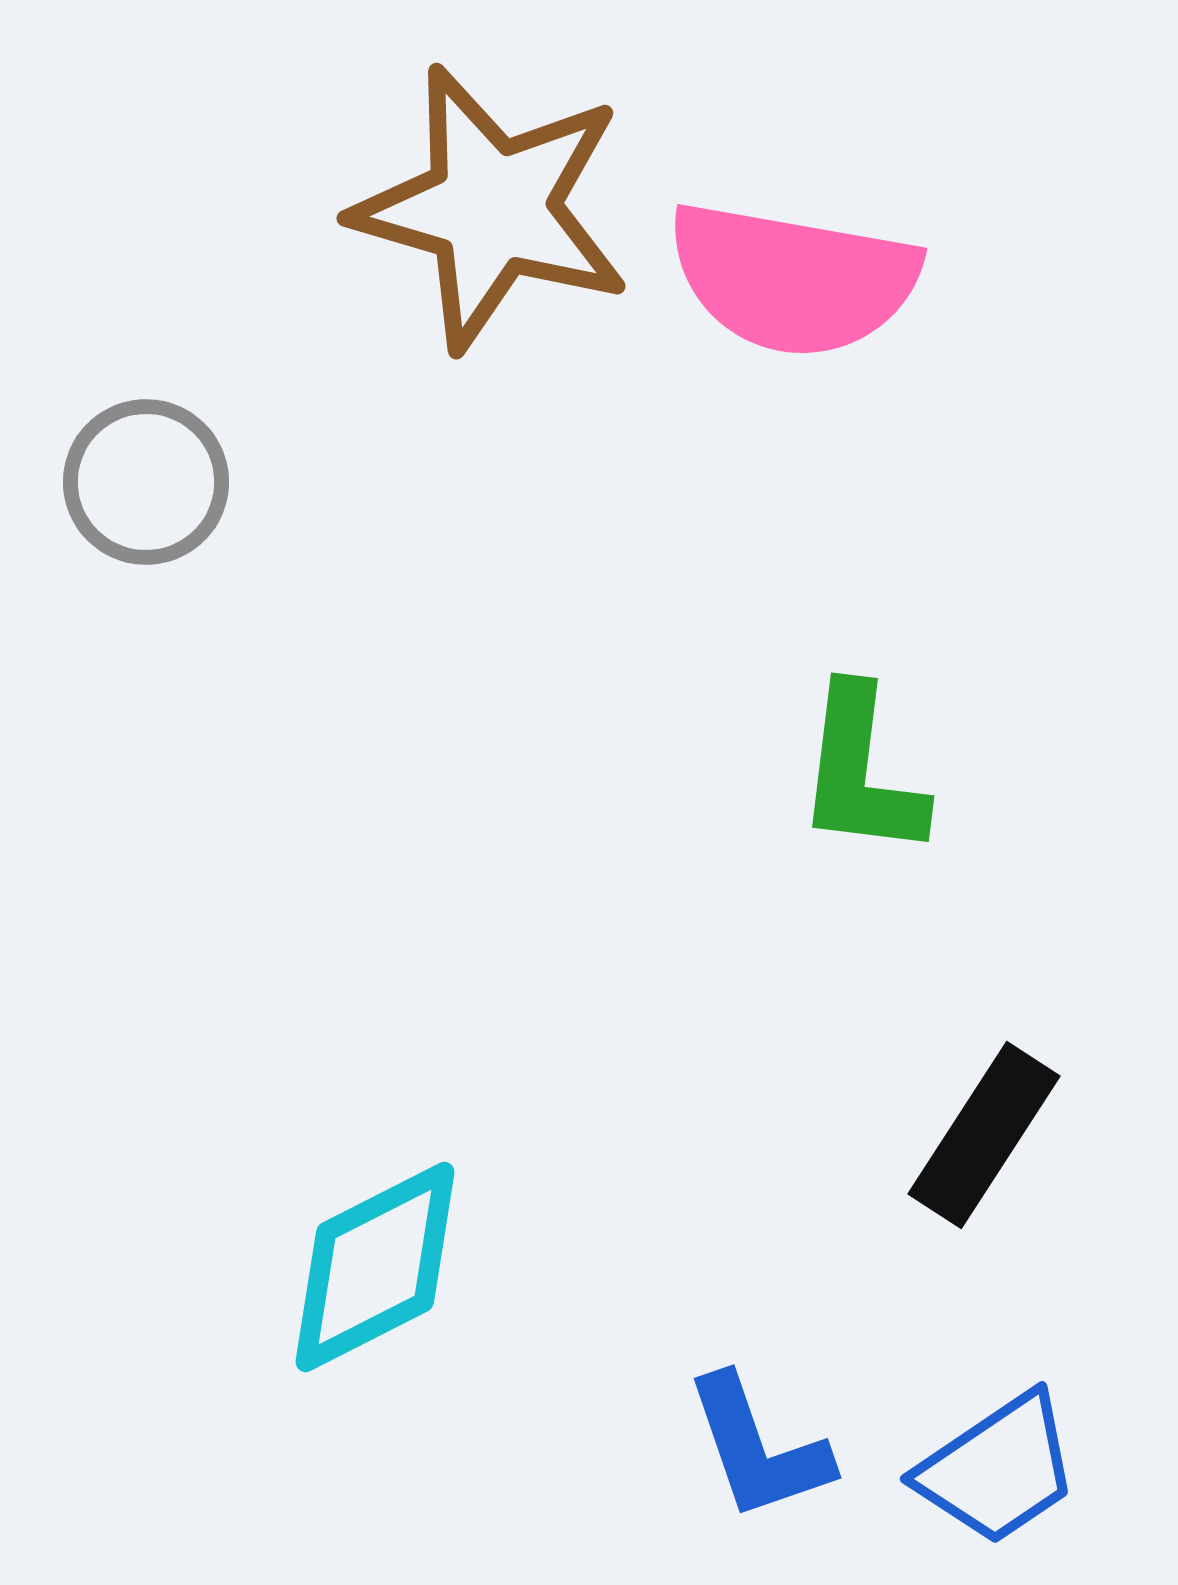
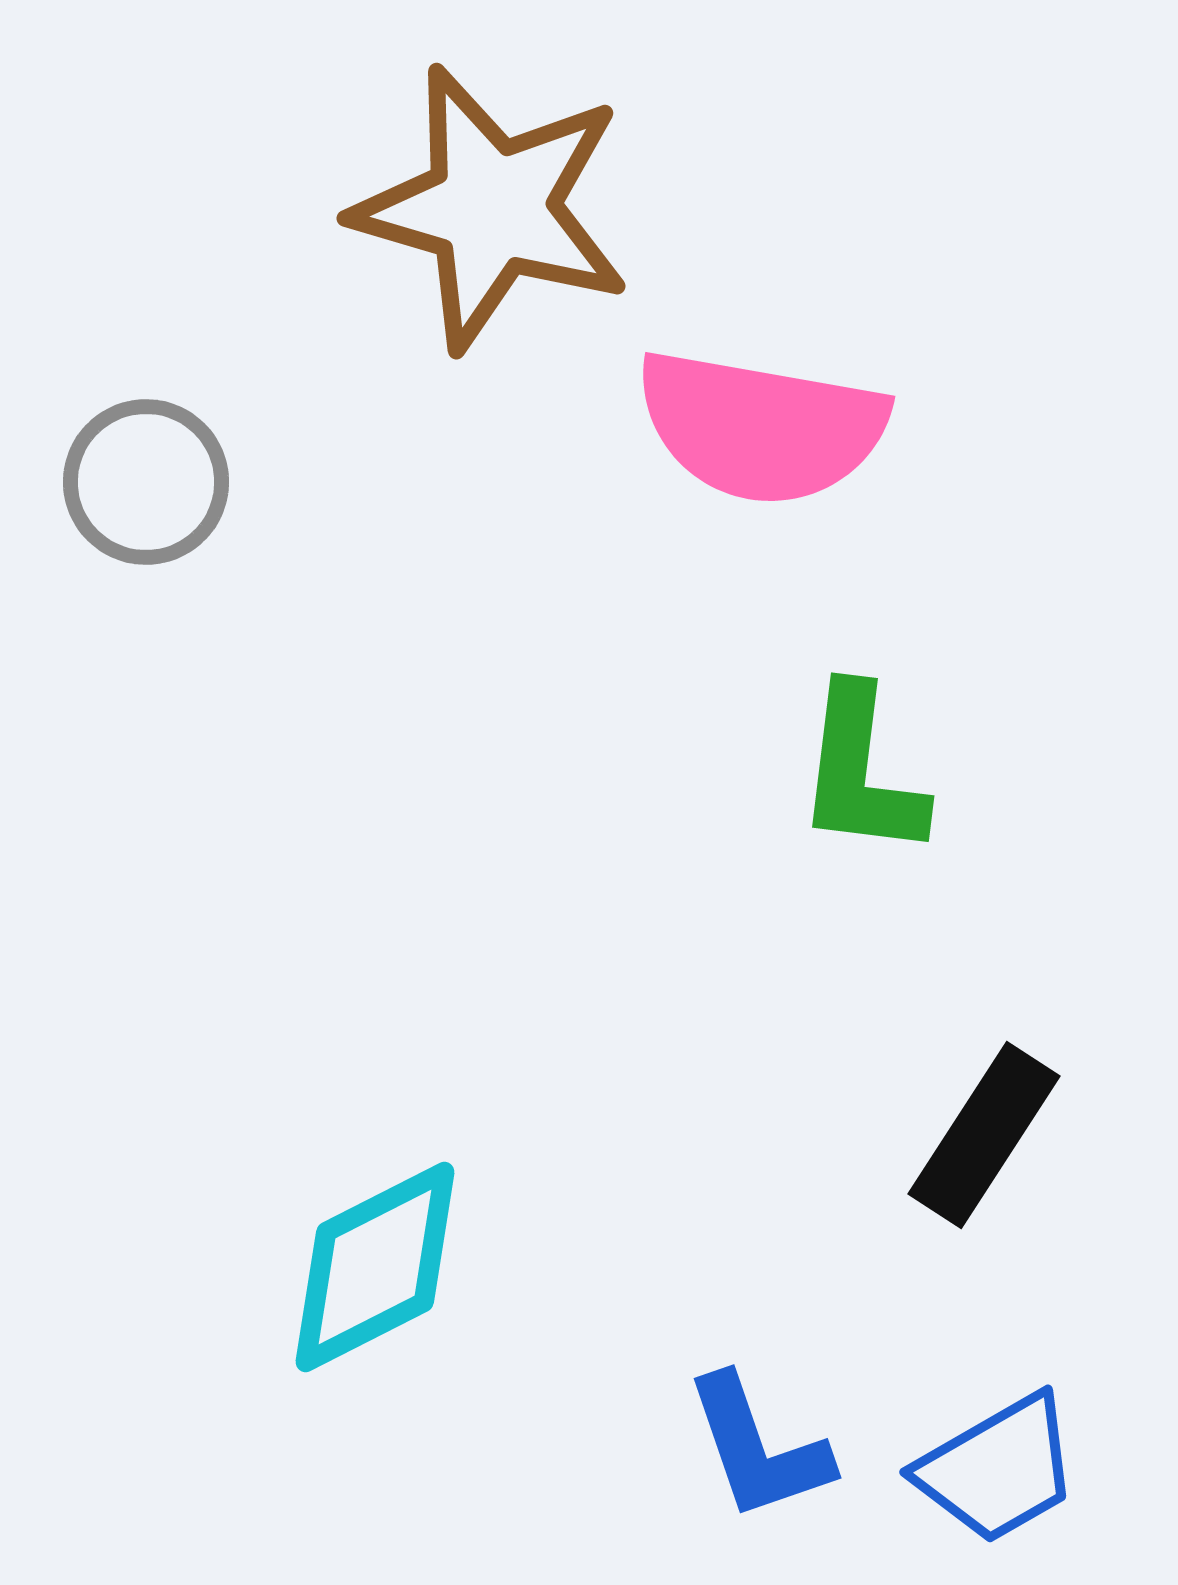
pink semicircle: moved 32 px left, 148 px down
blue trapezoid: rotated 4 degrees clockwise
